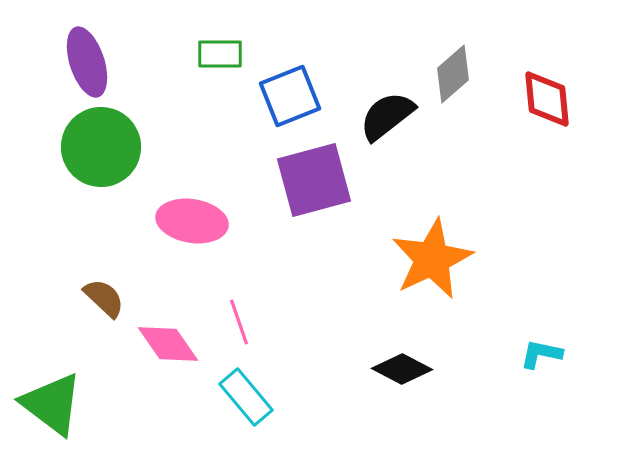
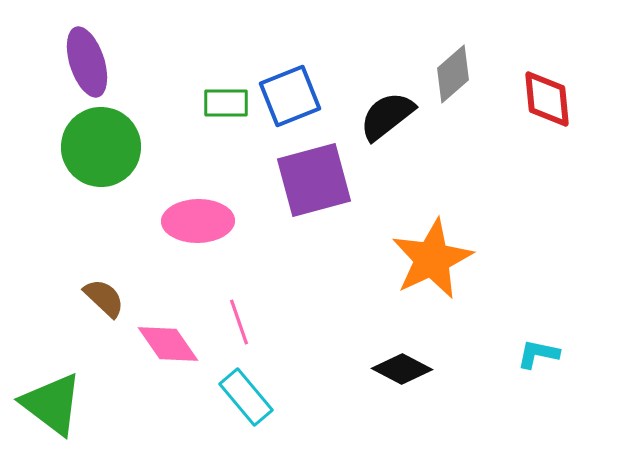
green rectangle: moved 6 px right, 49 px down
pink ellipse: moved 6 px right; rotated 10 degrees counterclockwise
cyan L-shape: moved 3 px left
